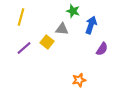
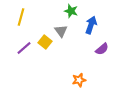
green star: moved 2 px left
gray triangle: moved 1 px left, 2 px down; rotated 48 degrees clockwise
yellow square: moved 2 px left
purple semicircle: rotated 16 degrees clockwise
